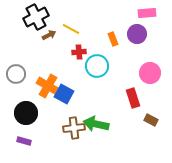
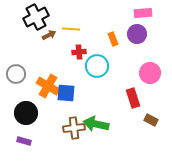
pink rectangle: moved 4 px left
yellow line: rotated 24 degrees counterclockwise
blue square: moved 2 px right, 1 px up; rotated 24 degrees counterclockwise
